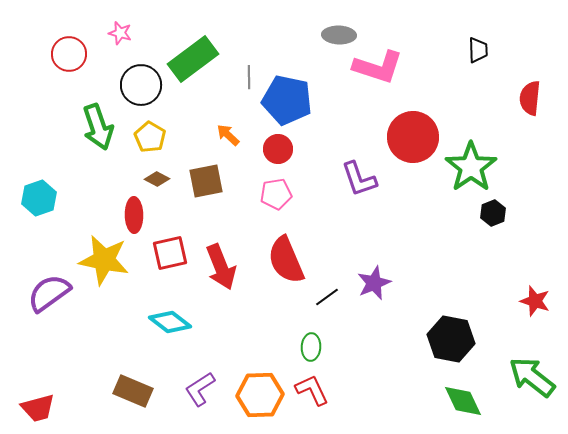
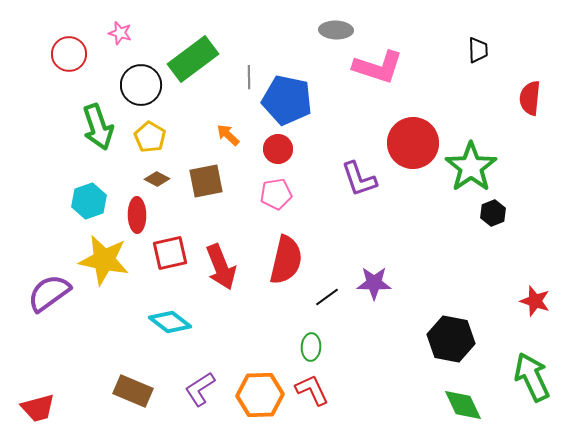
gray ellipse at (339, 35): moved 3 px left, 5 px up
red circle at (413, 137): moved 6 px down
cyan hexagon at (39, 198): moved 50 px right, 3 px down
red ellipse at (134, 215): moved 3 px right
red semicircle at (286, 260): rotated 144 degrees counterclockwise
purple star at (374, 283): rotated 24 degrees clockwise
green arrow at (532, 377): rotated 27 degrees clockwise
green diamond at (463, 401): moved 4 px down
